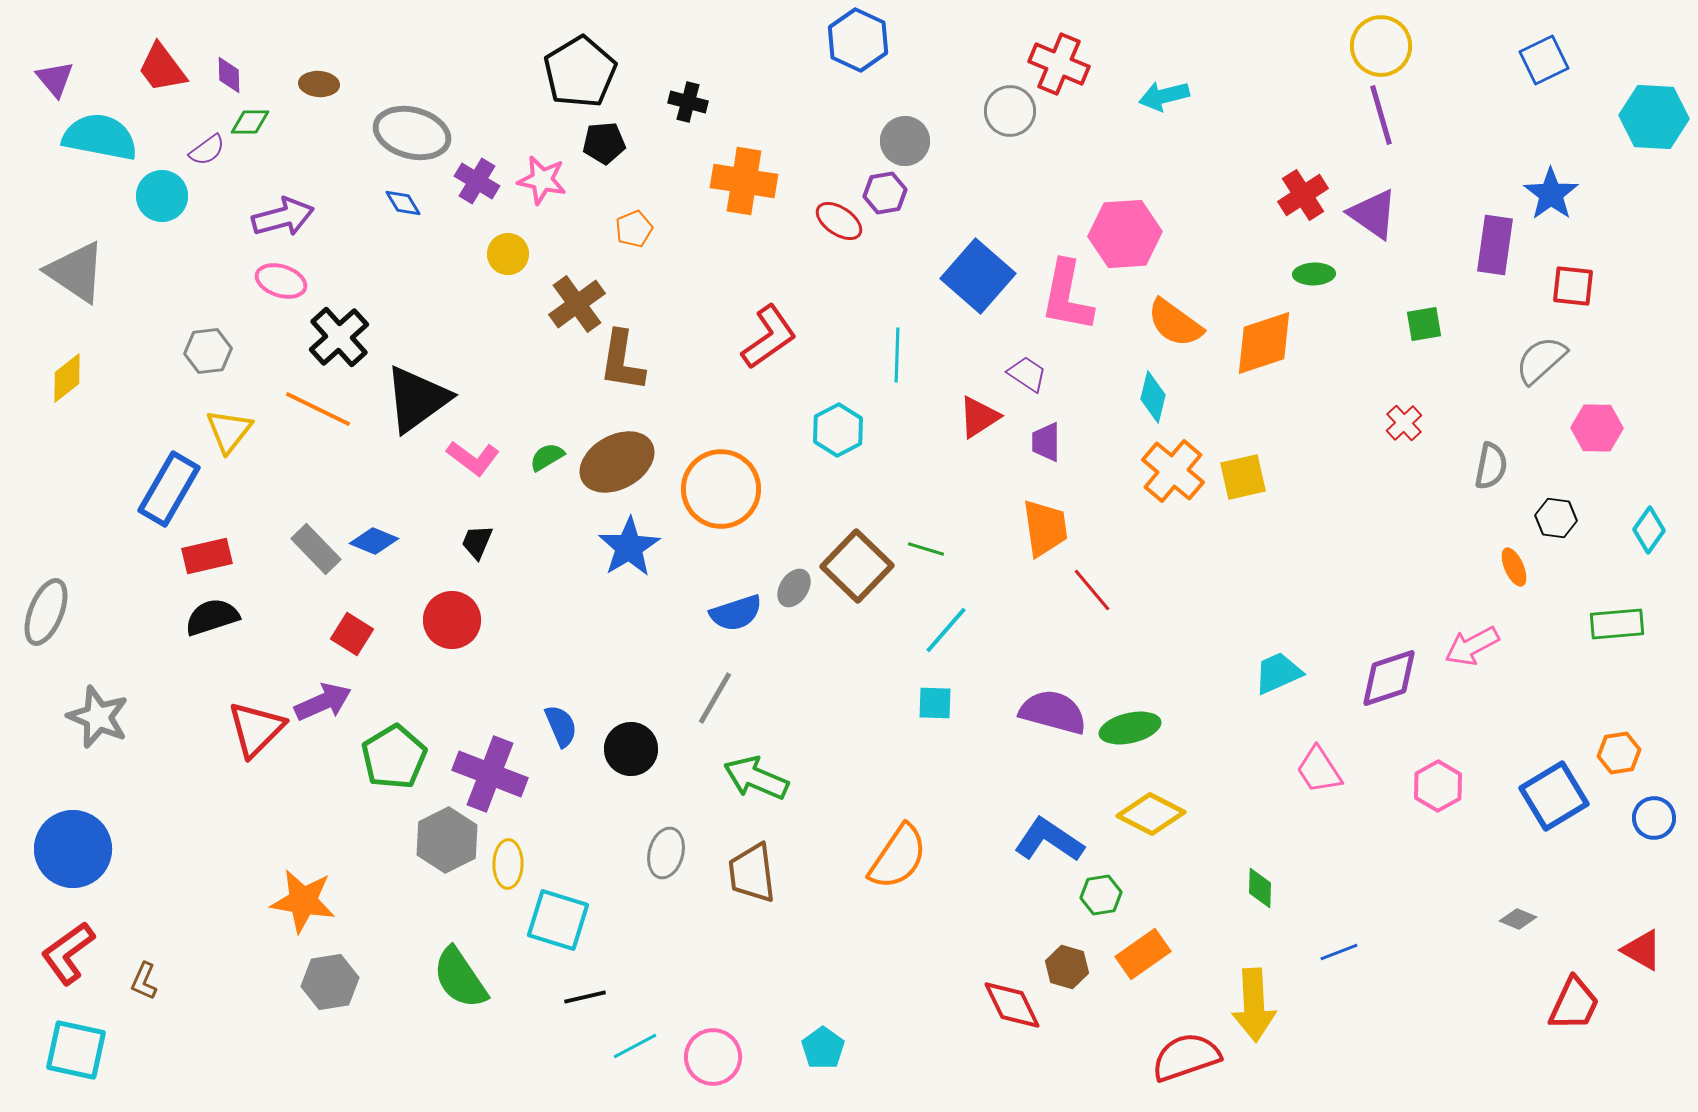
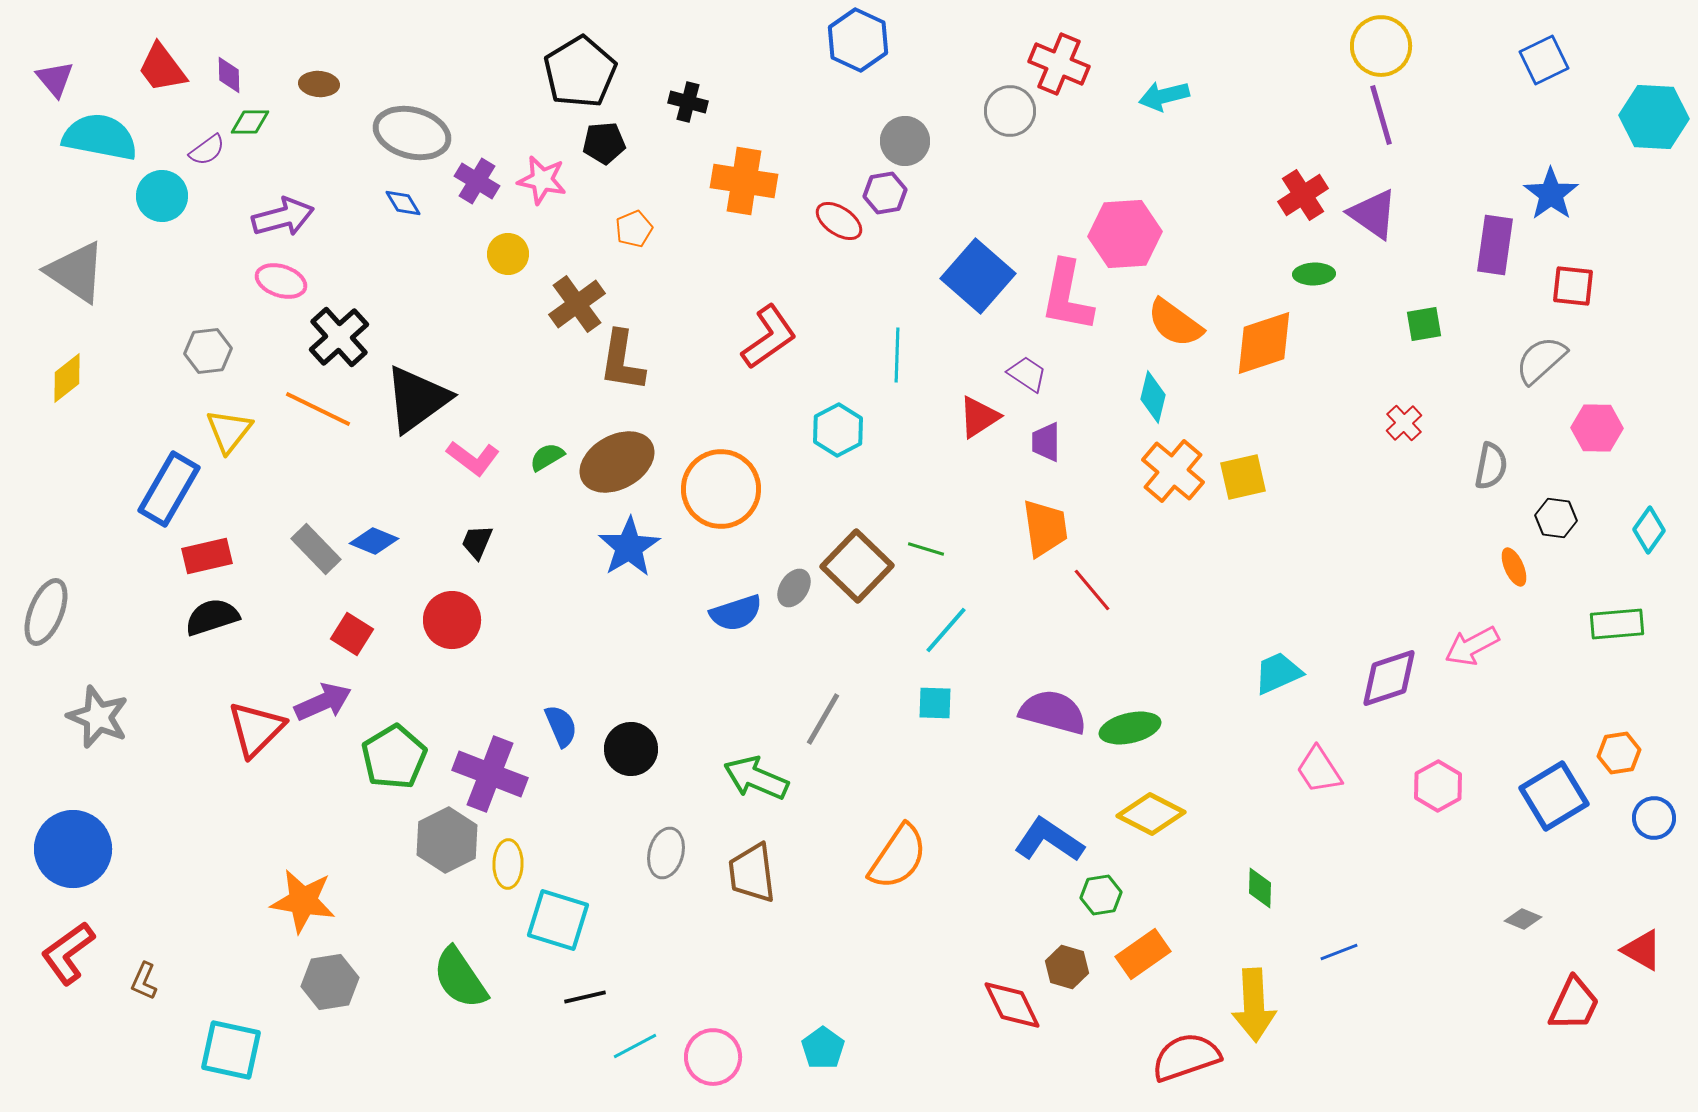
gray line at (715, 698): moved 108 px right, 21 px down
gray diamond at (1518, 919): moved 5 px right
cyan square at (76, 1050): moved 155 px right
